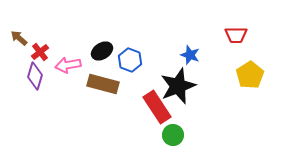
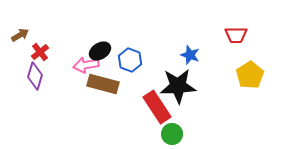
brown arrow: moved 1 px right, 3 px up; rotated 108 degrees clockwise
black ellipse: moved 2 px left
pink arrow: moved 18 px right
black star: rotated 18 degrees clockwise
green circle: moved 1 px left, 1 px up
